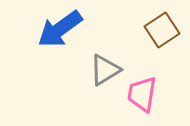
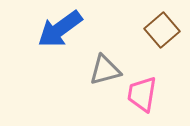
brown square: rotated 8 degrees counterclockwise
gray triangle: rotated 16 degrees clockwise
